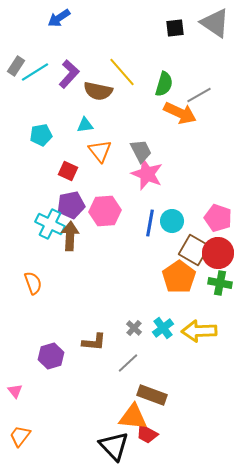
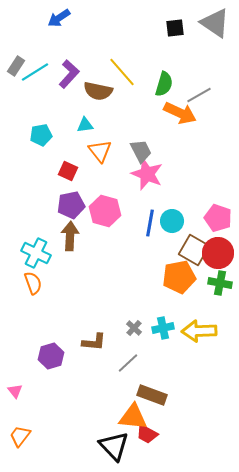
pink hexagon at (105, 211): rotated 20 degrees clockwise
cyan cross at (50, 224): moved 14 px left, 29 px down
orange pentagon at (179, 277): rotated 24 degrees clockwise
cyan cross at (163, 328): rotated 25 degrees clockwise
